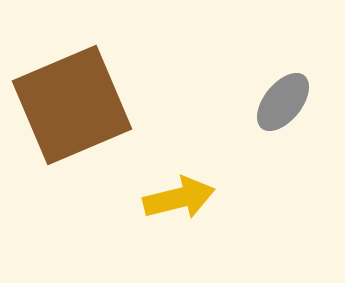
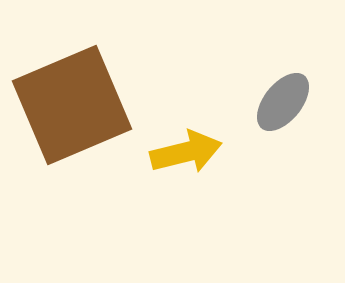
yellow arrow: moved 7 px right, 46 px up
